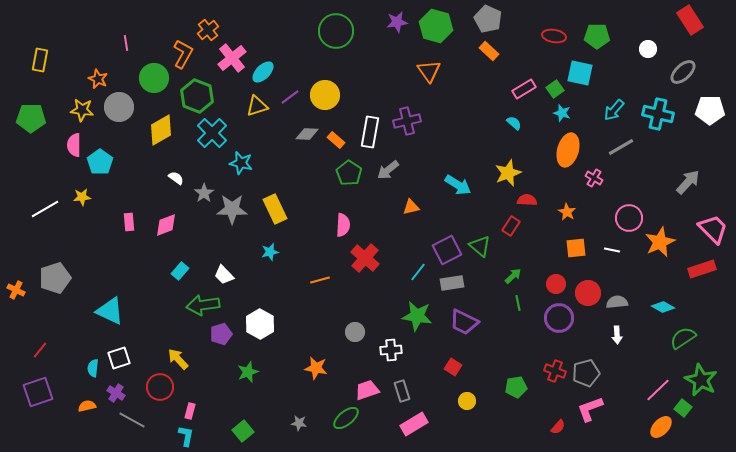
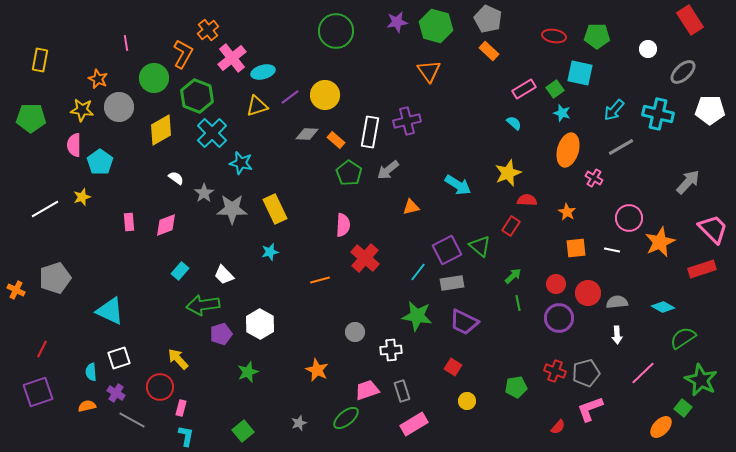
cyan ellipse at (263, 72): rotated 30 degrees clockwise
yellow star at (82, 197): rotated 12 degrees counterclockwise
red line at (40, 350): moved 2 px right, 1 px up; rotated 12 degrees counterclockwise
cyan semicircle at (93, 368): moved 2 px left, 4 px down; rotated 12 degrees counterclockwise
orange star at (316, 368): moved 1 px right, 2 px down; rotated 15 degrees clockwise
pink line at (658, 390): moved 15 px left, 17 px up
pink rectangle at (190, 411): moved 9 px left, 3 px up
gray star at (299, 423): rotated 28 degrees counterclockwise
